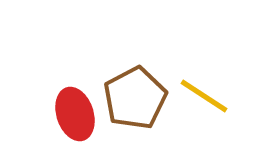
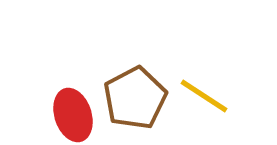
red ellipse: moved 2 px left, 1 px down
